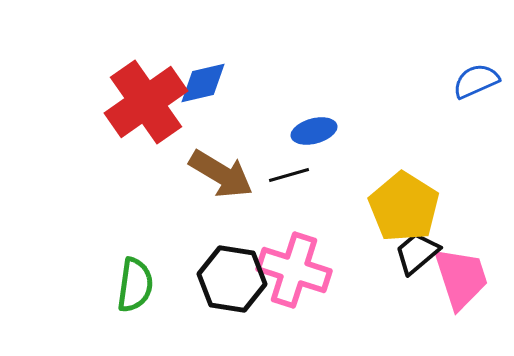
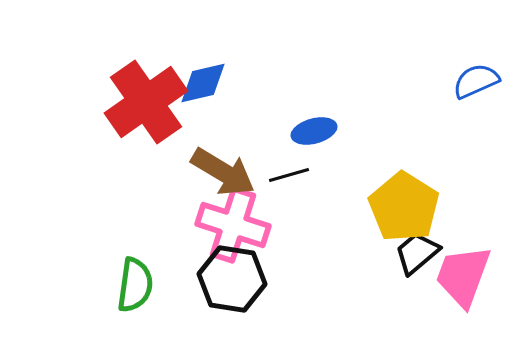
brown arrow: moved 2 px right, 2 px up
pink cross: moved 61 px left, 45 px up
pink trapezoid: moved 2 px right, 2 px up; rotated 142 degrees counterclockwise
